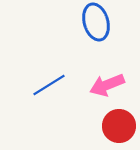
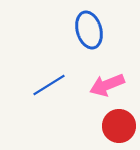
blue ellipse: moved 7 px left, 8 px down
